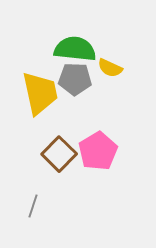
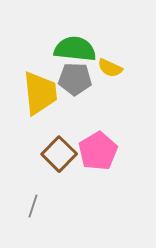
yellow trapezoid: rotated 6 degrees clockwise
